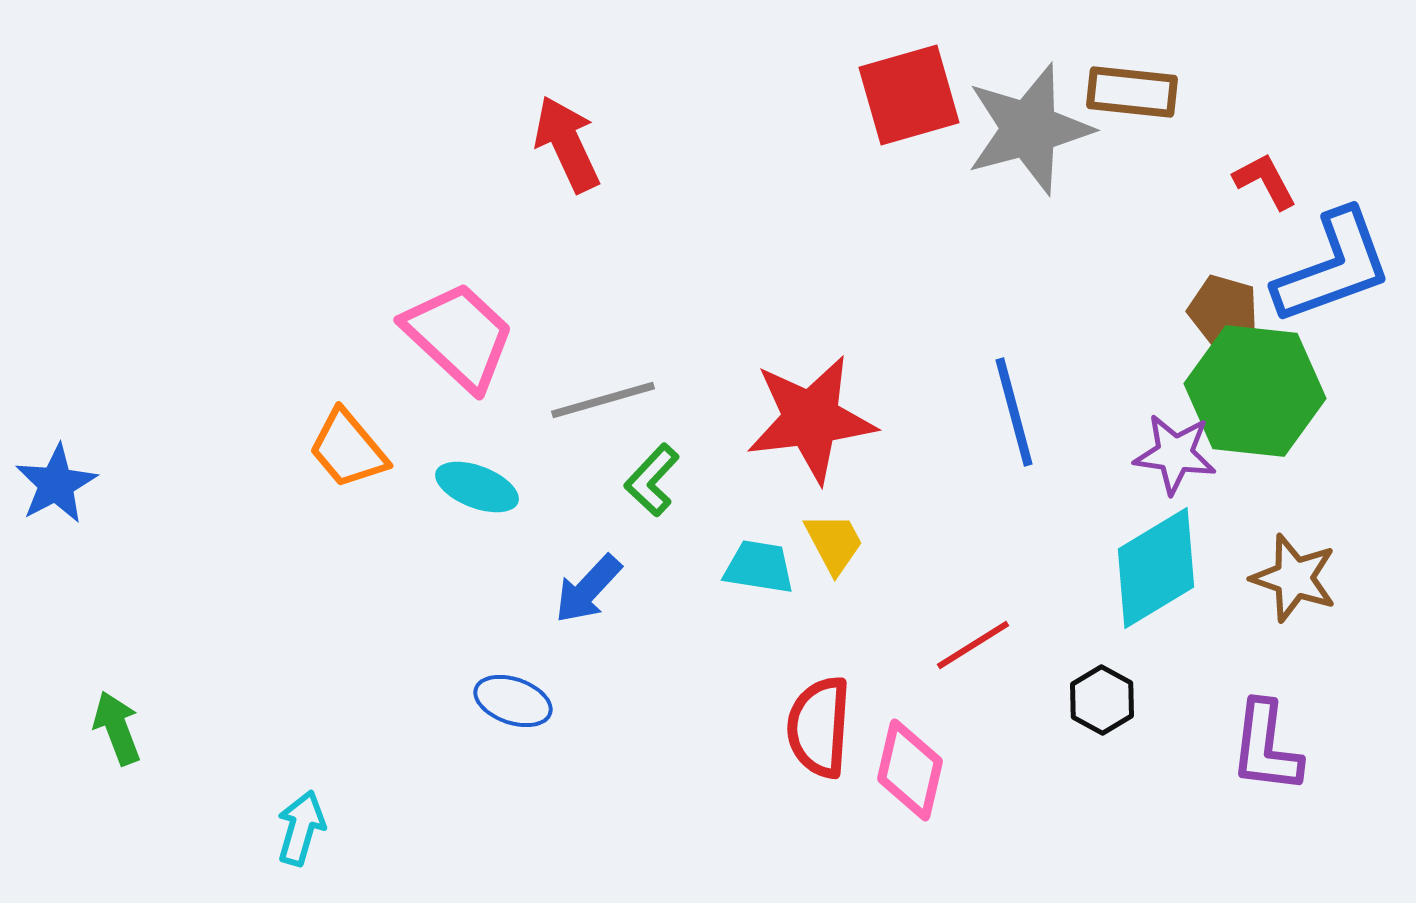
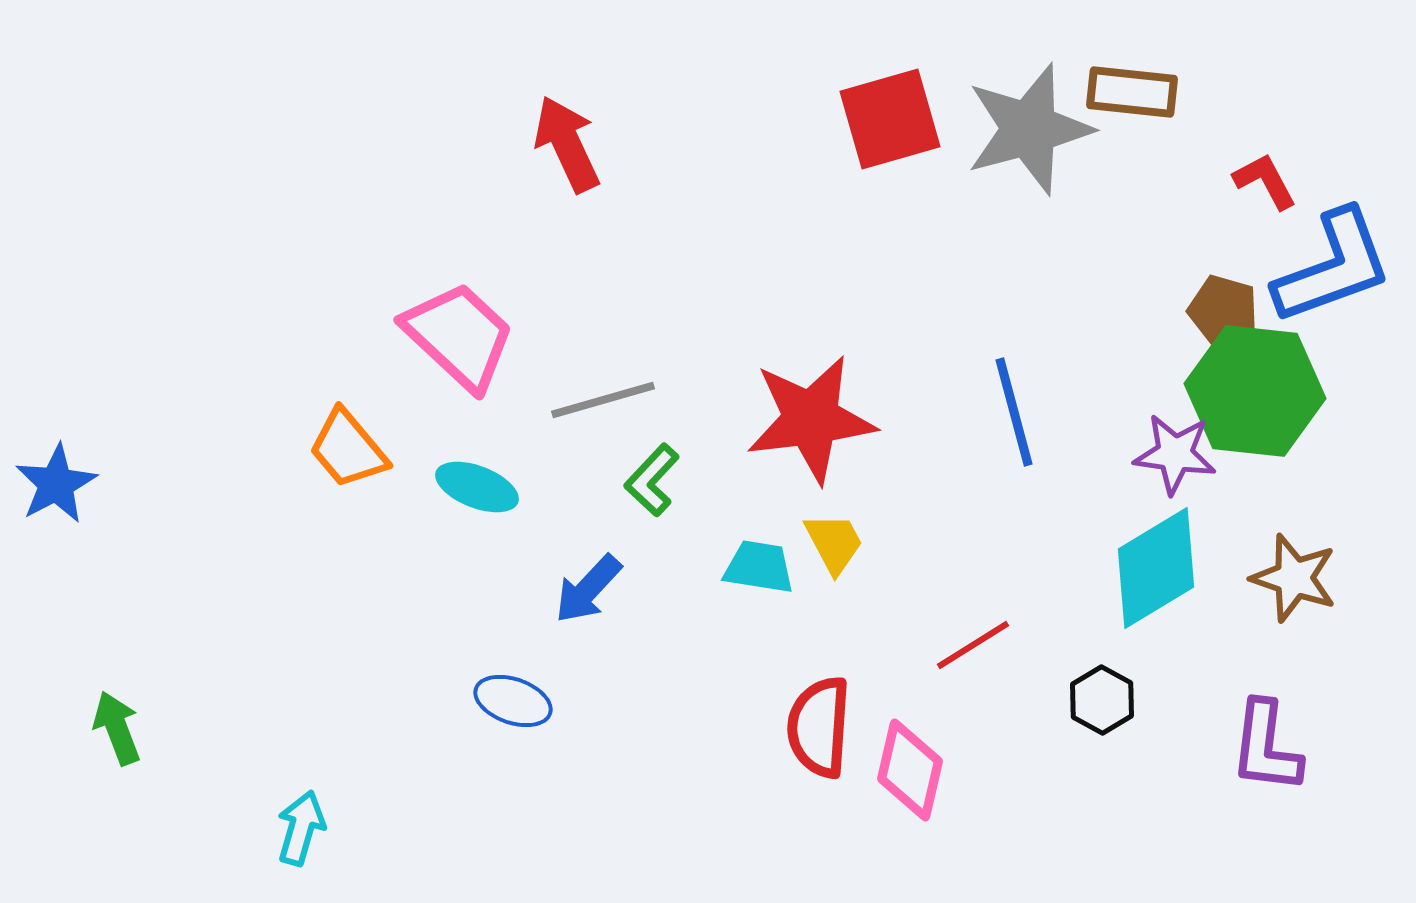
red square: moved 19 px left, 24 px down
